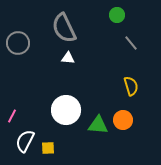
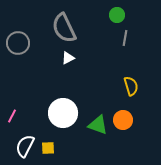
gray line: moved 6 px left, 5 px up; rotated 49 degrees clockwise
white triangle: rotated 32 degrees counterclockwise
white circle: moved 3 px left, 3 px down
green triangle: rotated 15 degrees clockwise
white semicircle: moved 5 px down
